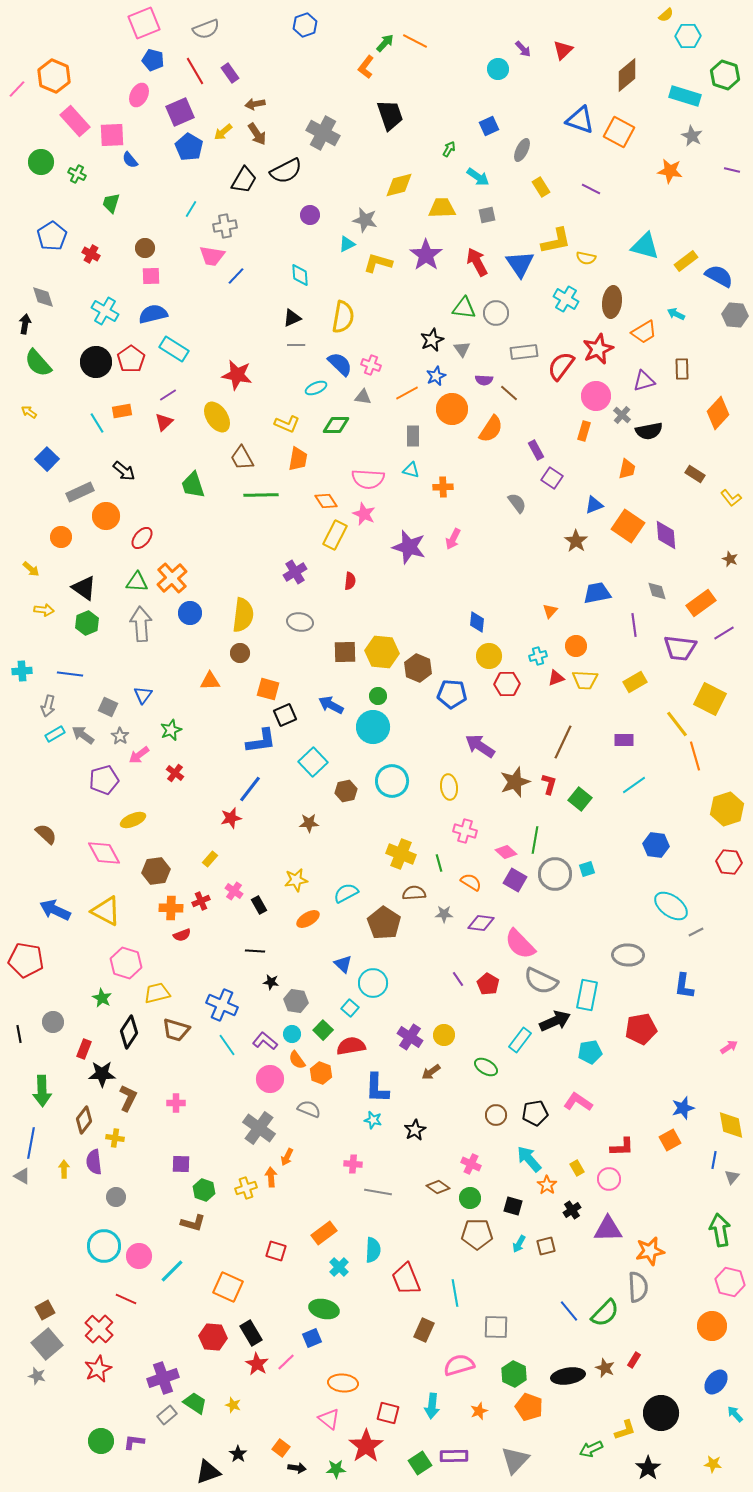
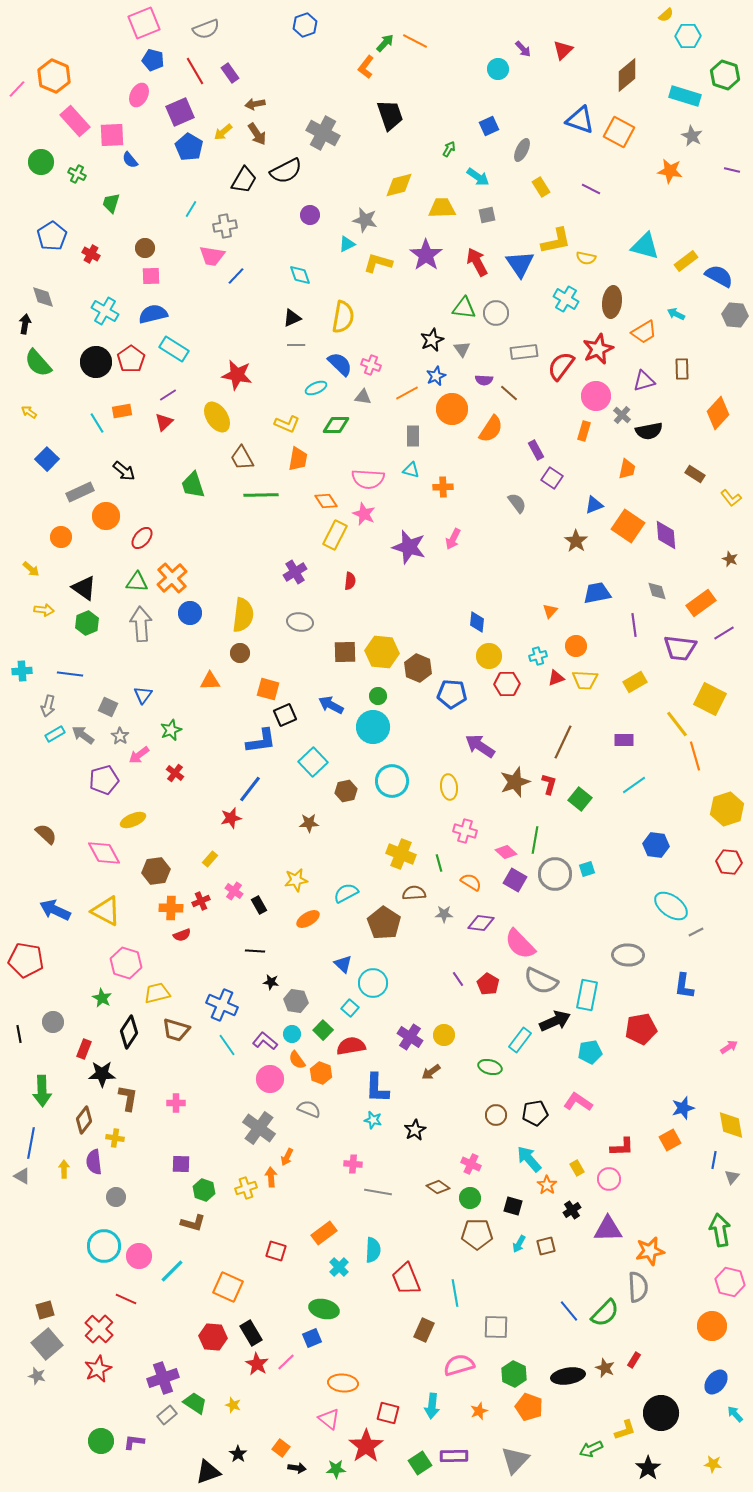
cyan diamond at (300, 275): rotated 15 degrees counterclockwise
green ellipse at (486, 1067): moved 4 px right; rotated 15 degrees counterclockwise
brown L-shape at (128, 1098): rotated 16 degrees counterclockwise
brown square at (45, 1310): rotated 12 degrees clockwise
